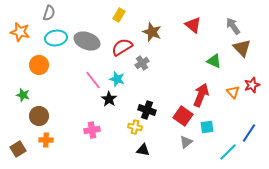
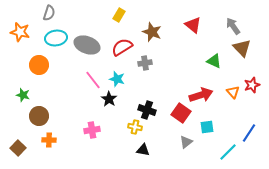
gray ellipse: moved 4 px down
gray cross: moved 3 px right; rotated 24 degrees clockwise
red arrow: rotated 50 degrees clockwise
red square: moved 2 px left, 3 px up
orange cross: moved 3 px right
brown square: moved 1 px up; rotated 14 degrees counterclockwise
